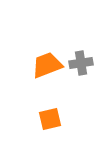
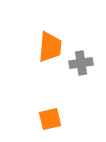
orange trapezoid: moved 3 px right, 18 px up; rotated 116 degrees clockwise
